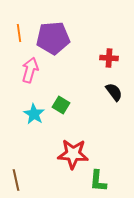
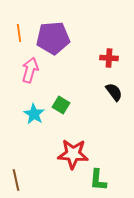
green L-shape: moved 1 px up
